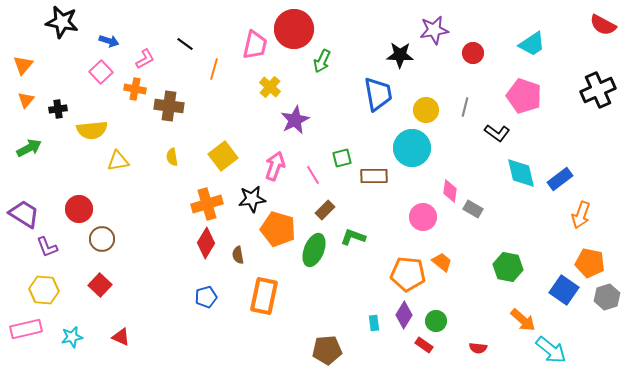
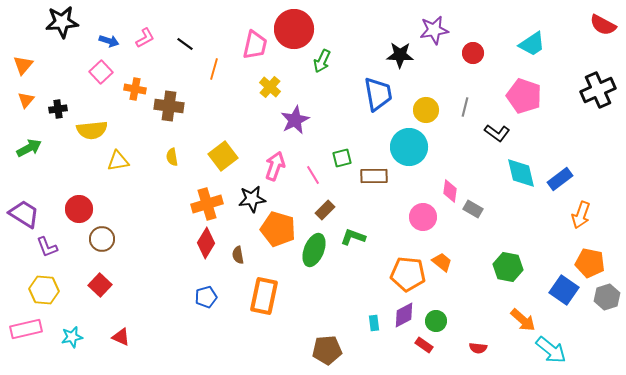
black star at (62, 22): rotated 16 degrees counterclockwise
pink L-shape at (145, 59): moved 21 px up
cyan circle at (412, 148): moved 3 px left, 1 px up
purple diamond at (404, 315): rotated 32 degrees clockwise
